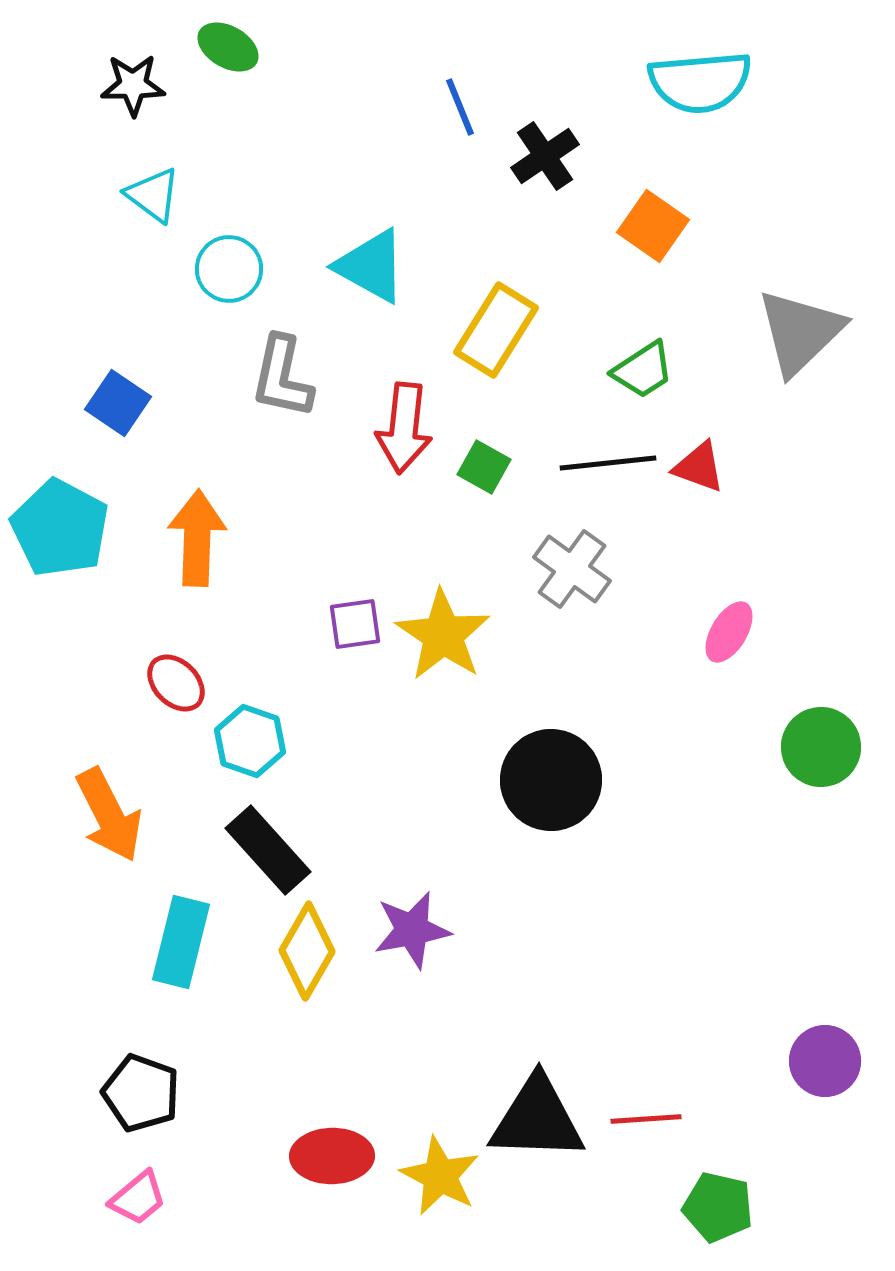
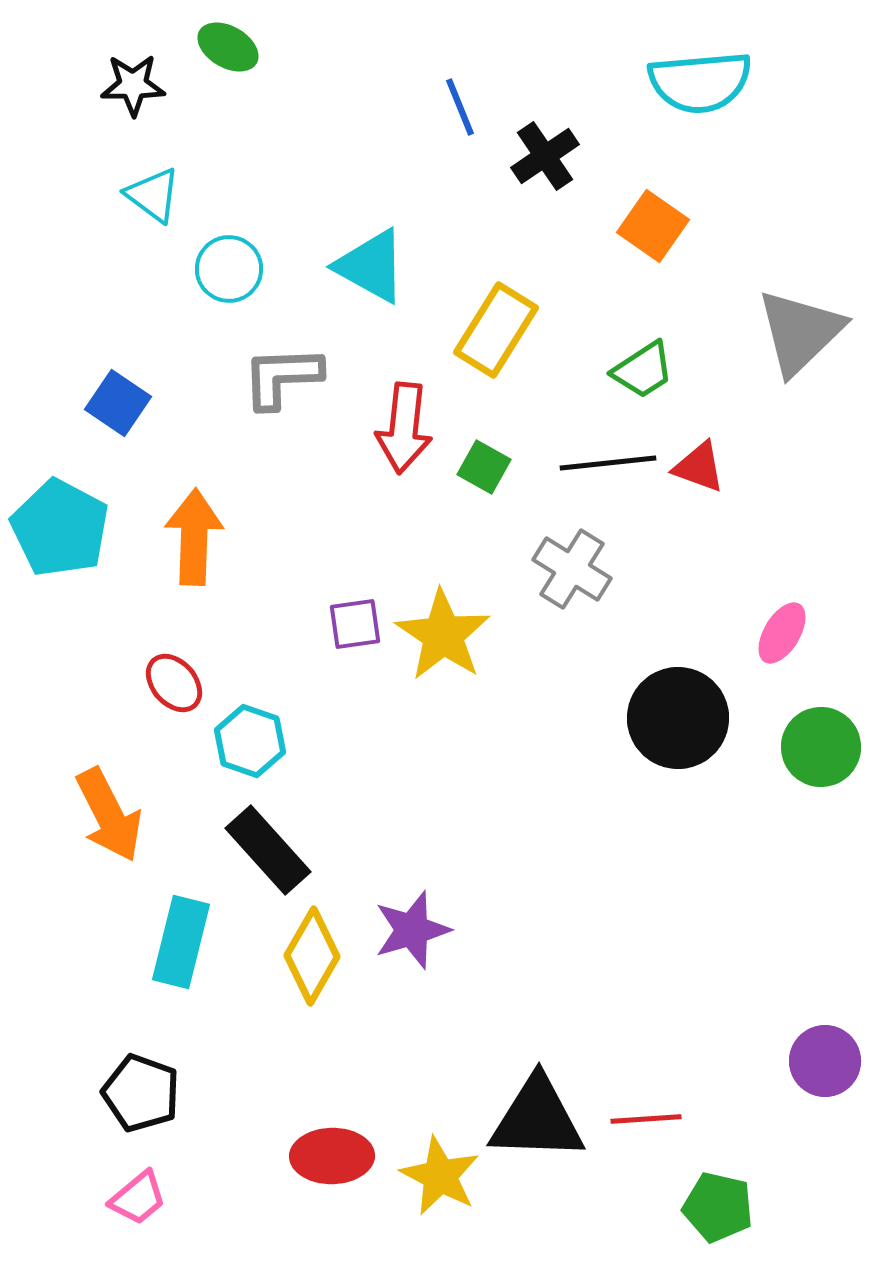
gray L-shape at (282, 377): rotated 76 degrees clockwise
orange arrow at (197, 538): moved 3 px left, 1 px up
gray cross at (572, 569): rotated 4 degrees counterclockwise
pink ellipse at (729, 632): moved 53 px right, 1 px down
red ellipse at (176, 683): moved 2 px left; rotated 4 degrees clockwise
black circle at (551, 780): moved 127 px right, 62 px up
purple star at (412, 930): rotated 6 degrees counterclockwise
yellow diamond at (307, 951): moved 5 px right, 5 px down
